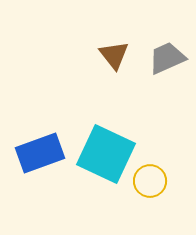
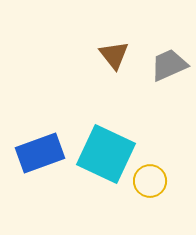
gray trapezoid: moved 2 px right, 7 px down
